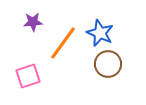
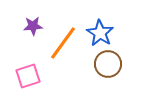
purple star: moved 4 px down
blue star: rotated 8 degrees clockwise
